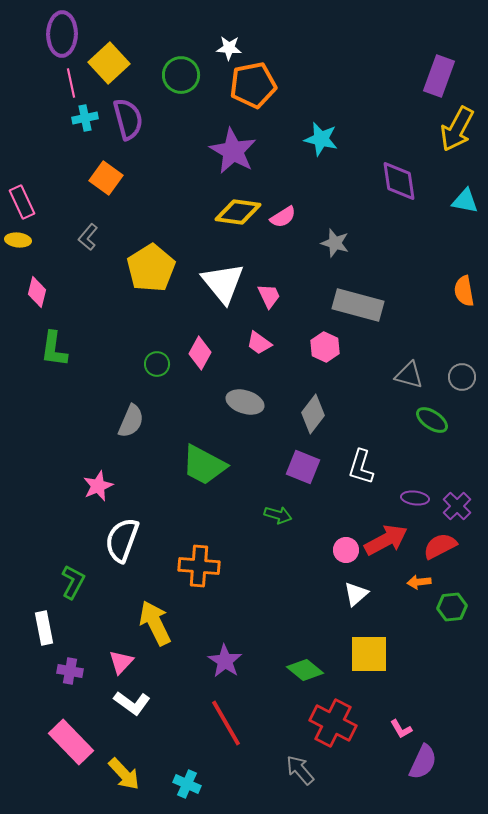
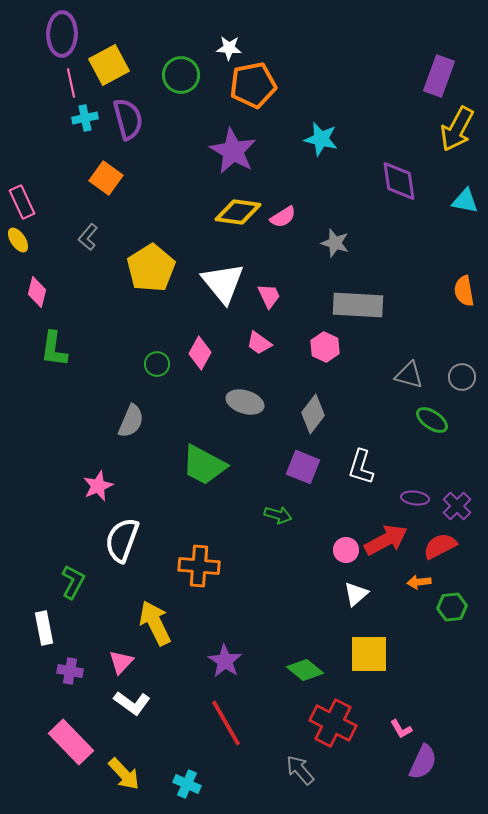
yellow square at (109, 63): moved 2 px down; rotated 15 degrees clockwise
yellow ellipse at (18, 240): rotated 50 degrees clockwise
gray rectangle at (358, 305): rotated 12 degrees counterclockwise
